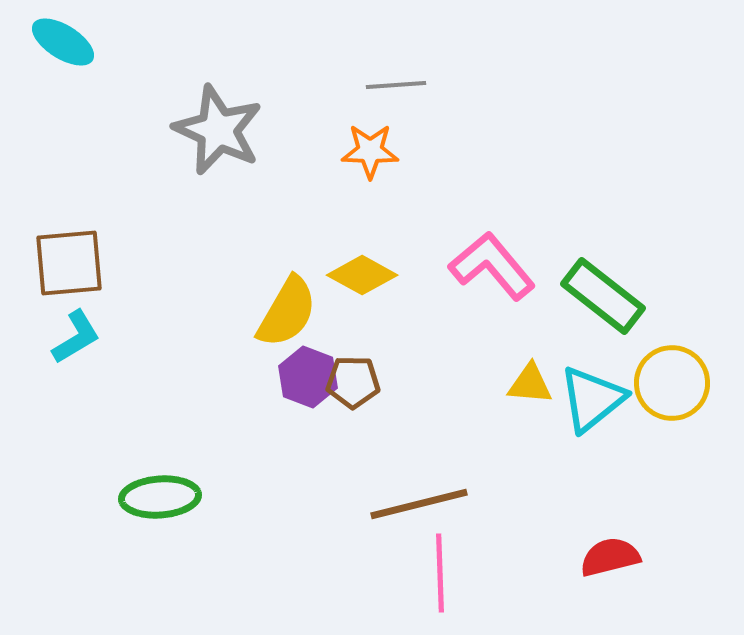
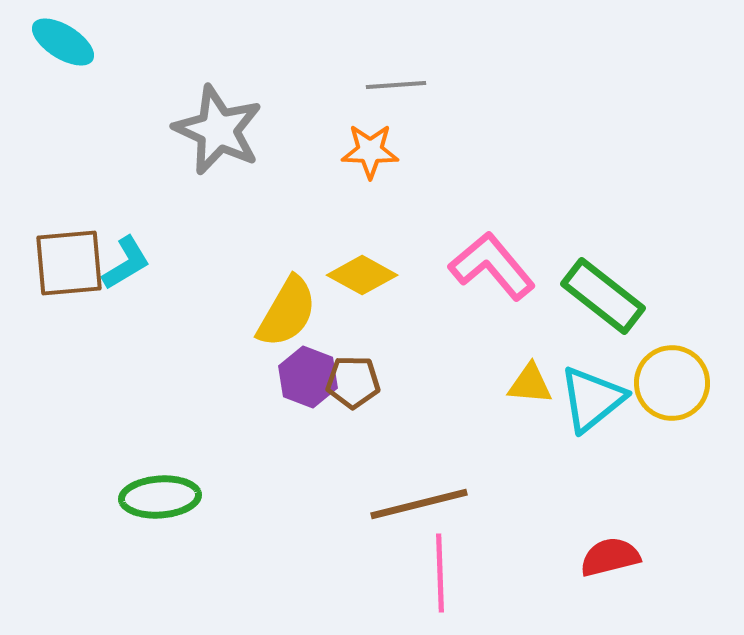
cyan L-shape: moved 50 px right, 74 px up
